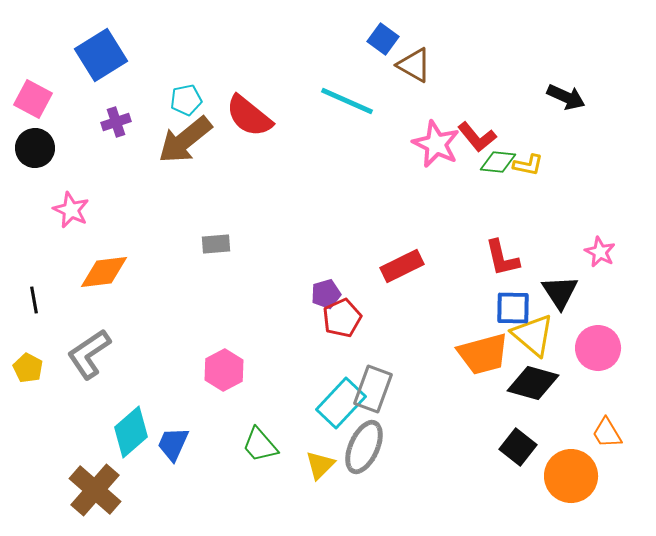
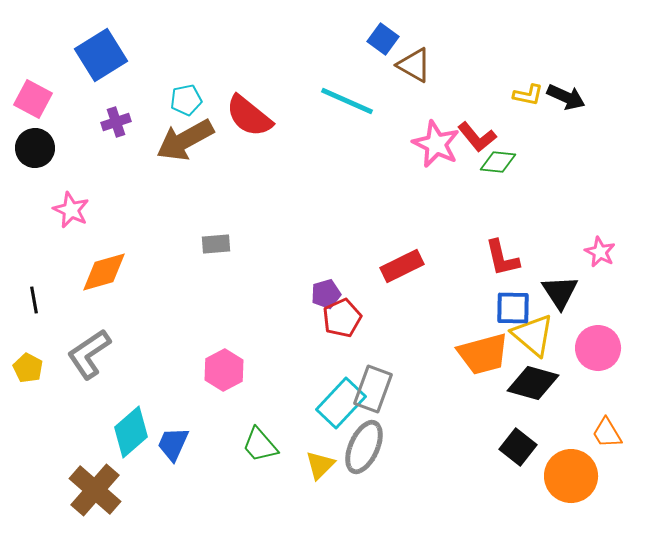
brown arrow at (185, 140): rotated 10 degrees clockwise
yellow L-shape at (528, 165): moved 70 px up
orange diamond at (104, 272): rotated 9 degrees counterclockwise
